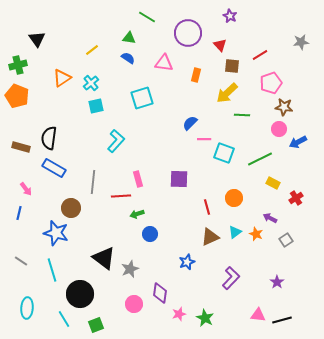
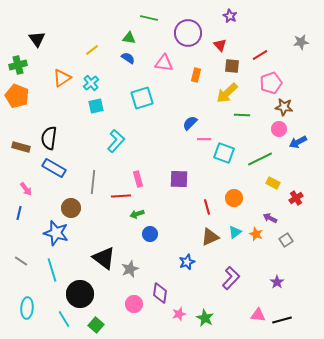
green line at (147, 17): moved 2 px right, 1 px down; rotated 18 degrees counterclockwise
green square at (96, 325): rotated 28 degrees counterclockwise
